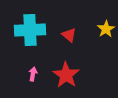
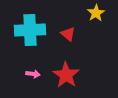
yellow star: moved 10 px left, 16 px up
red triangle: moved 1 px left, 1 px up
pink arrow: rotated 88 degrees clockwise
